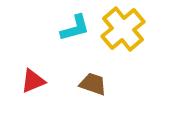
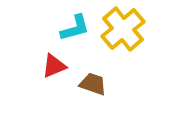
red triangle: moved 21 px right, 15 px up
